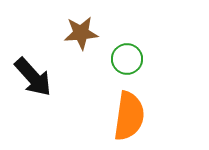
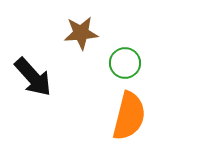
green circle: moved 2 px left, 4 px down
orange semicircle: rotated 6 degrees clockwise
